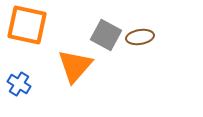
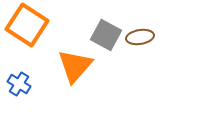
orange square: rotated 21 degrees clockwise
